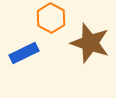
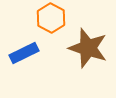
brown star: moved 2 px left, 5 px down
